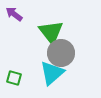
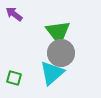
green triangle: moved 7 px right
